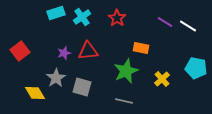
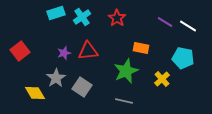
cyan pentagon: moved 13 px left, 10 px up
gray square: rotated 18 degrees clockwise
